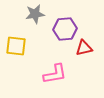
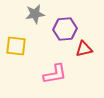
red triangle: moved 1 px down
